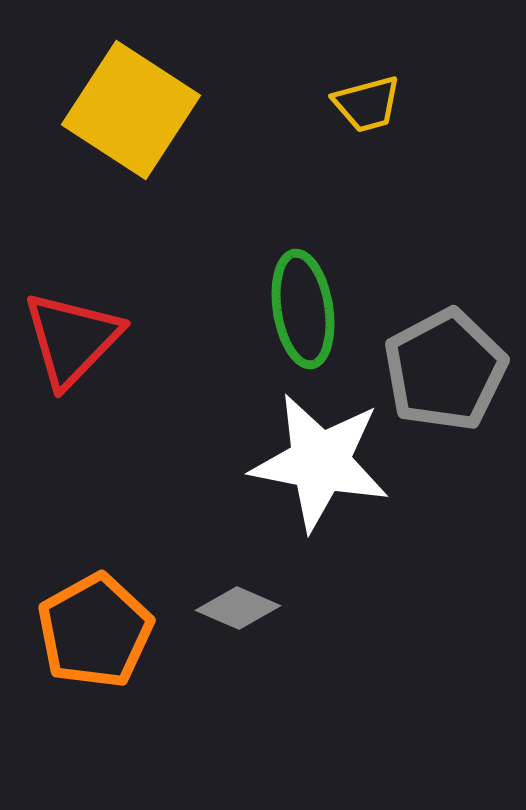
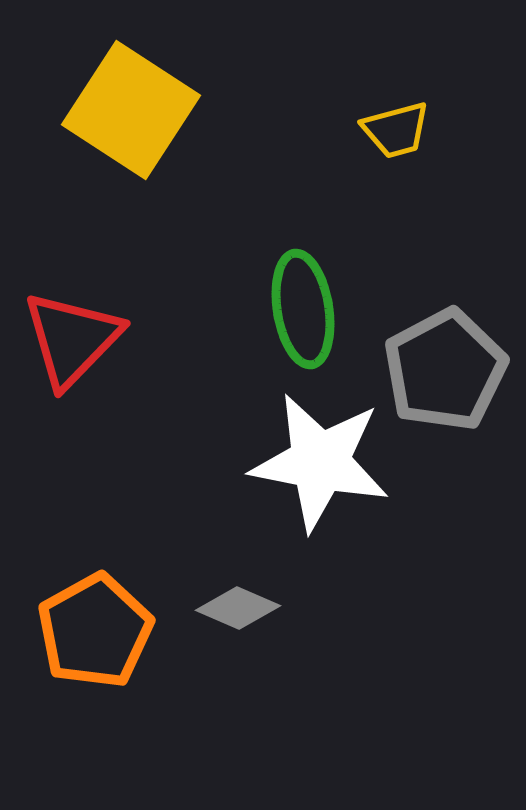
yellow trapezoid: moved 29 px right, 26 px down
